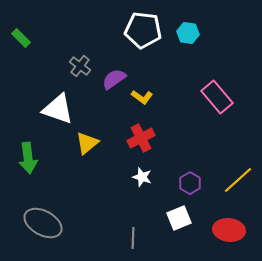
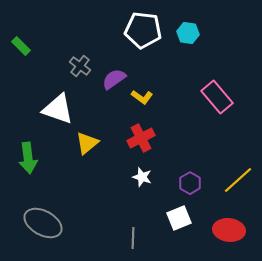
green rectangle: moved 8 px down
